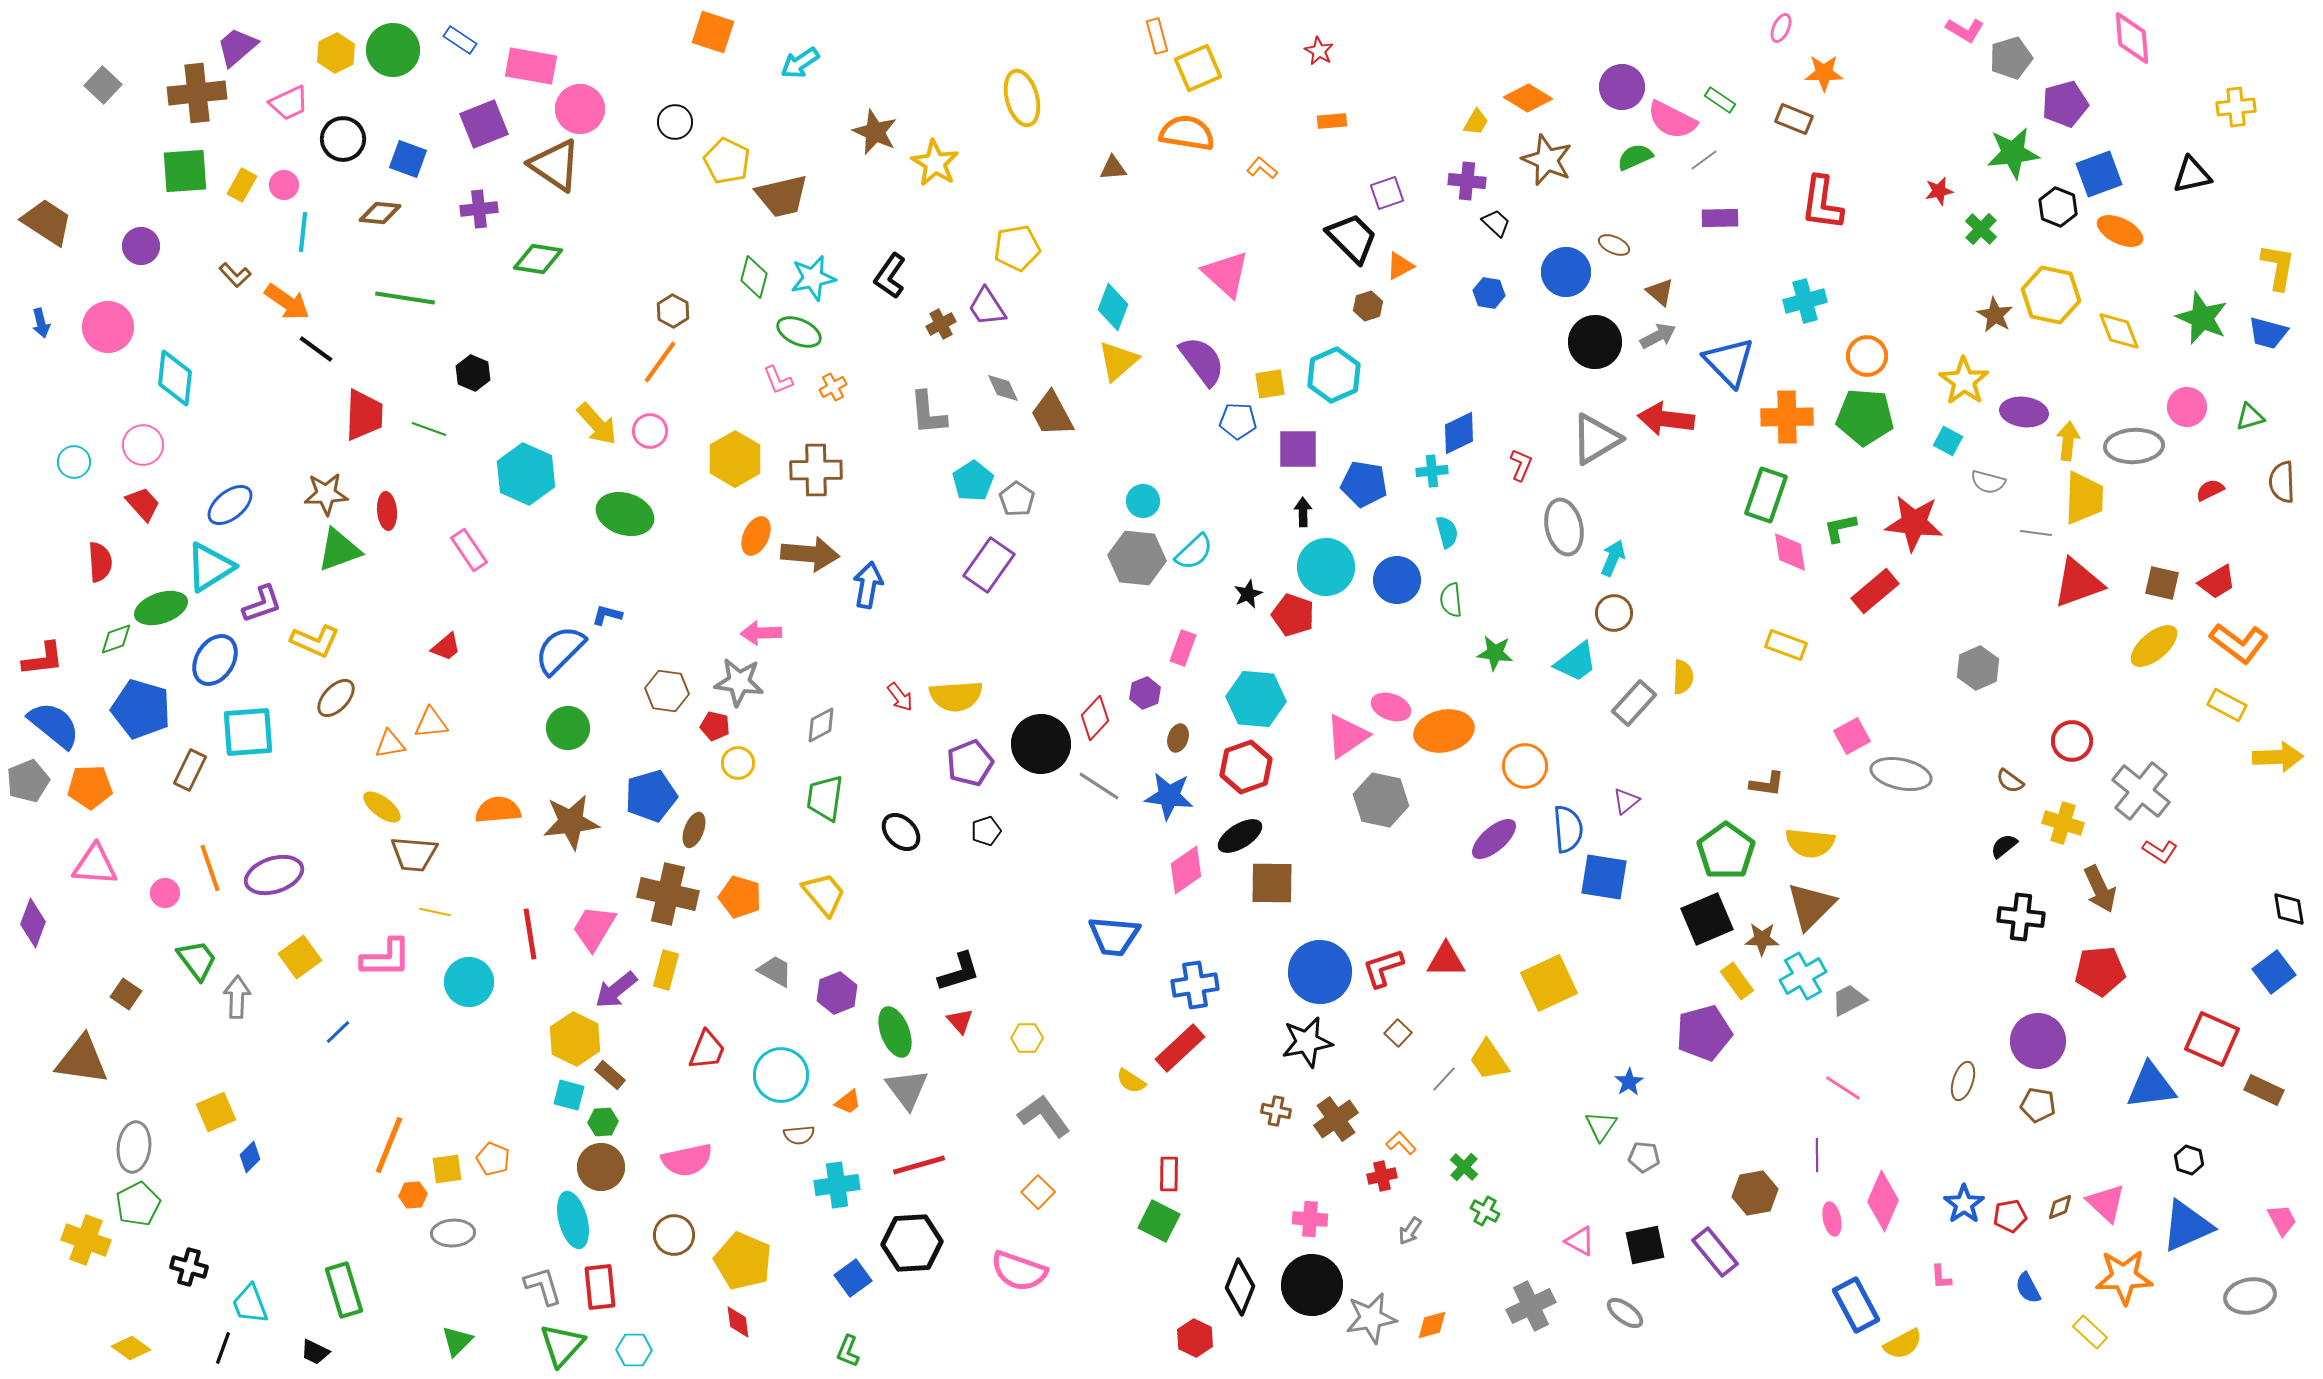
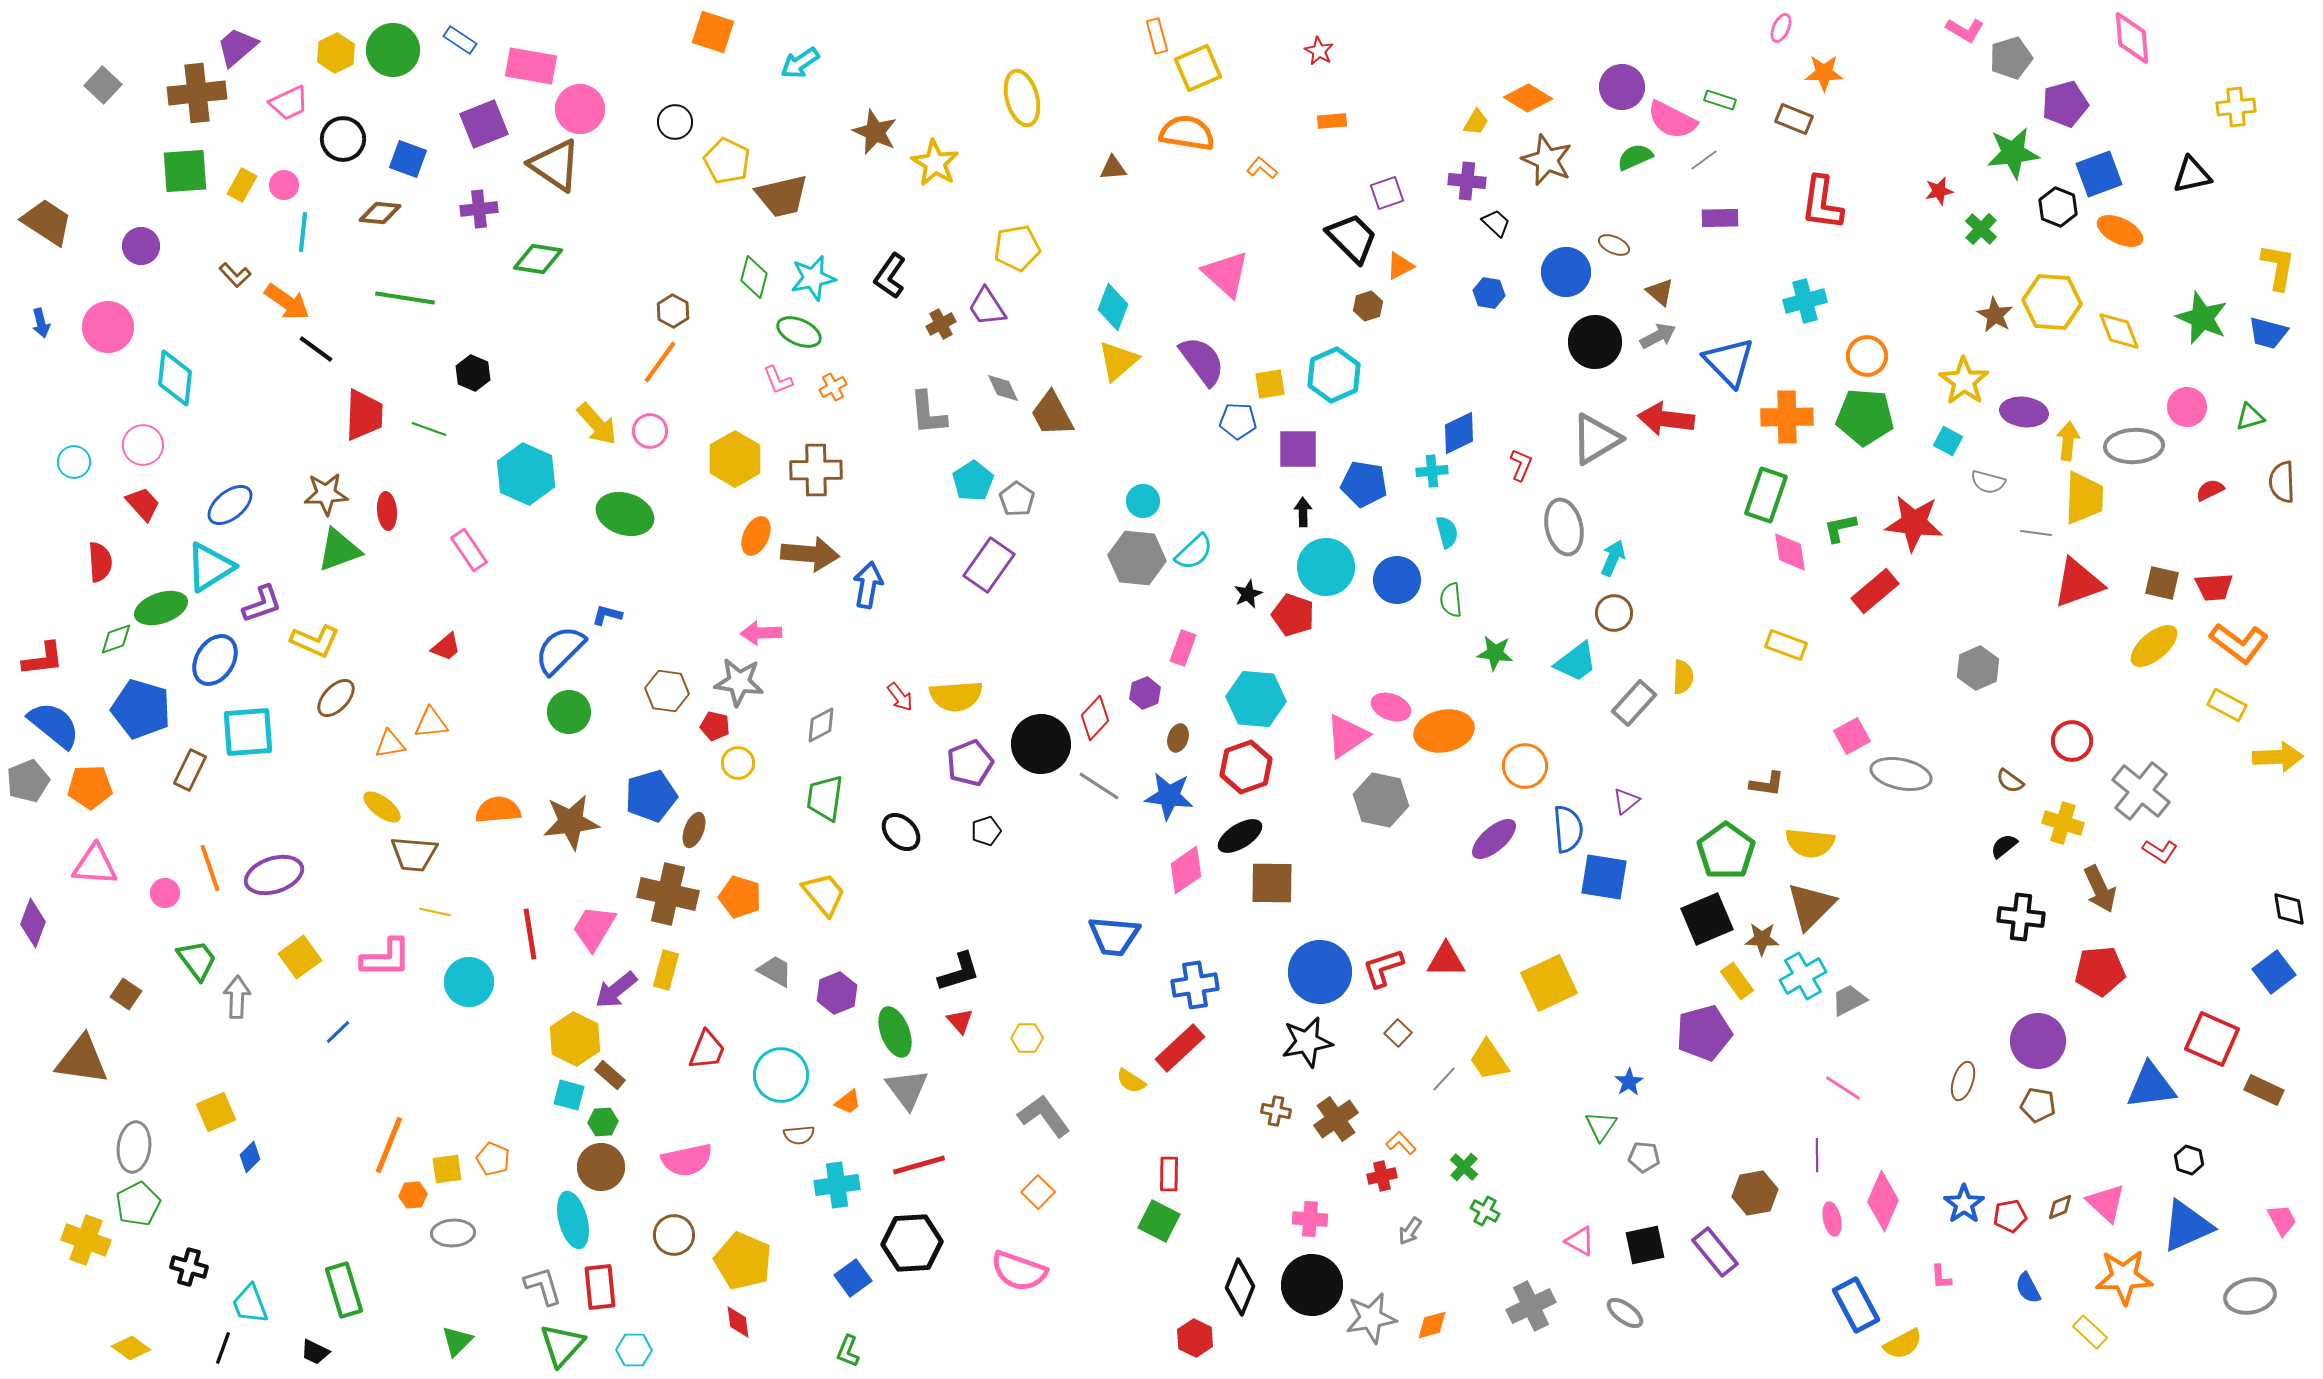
green rectangle at (1720, 100): rotated 16 degrees counterclockwise
yellow hexagon at (2051, 295): moved 1 px right, 7 px down; rotated 8 degrees counterclockwise
red trapezoid at (2217, 582): moved 3 px left, 5 px down; rotated 27 degrees clockwise
green circle at (568, 728): moved 1 px right, 16 px up
